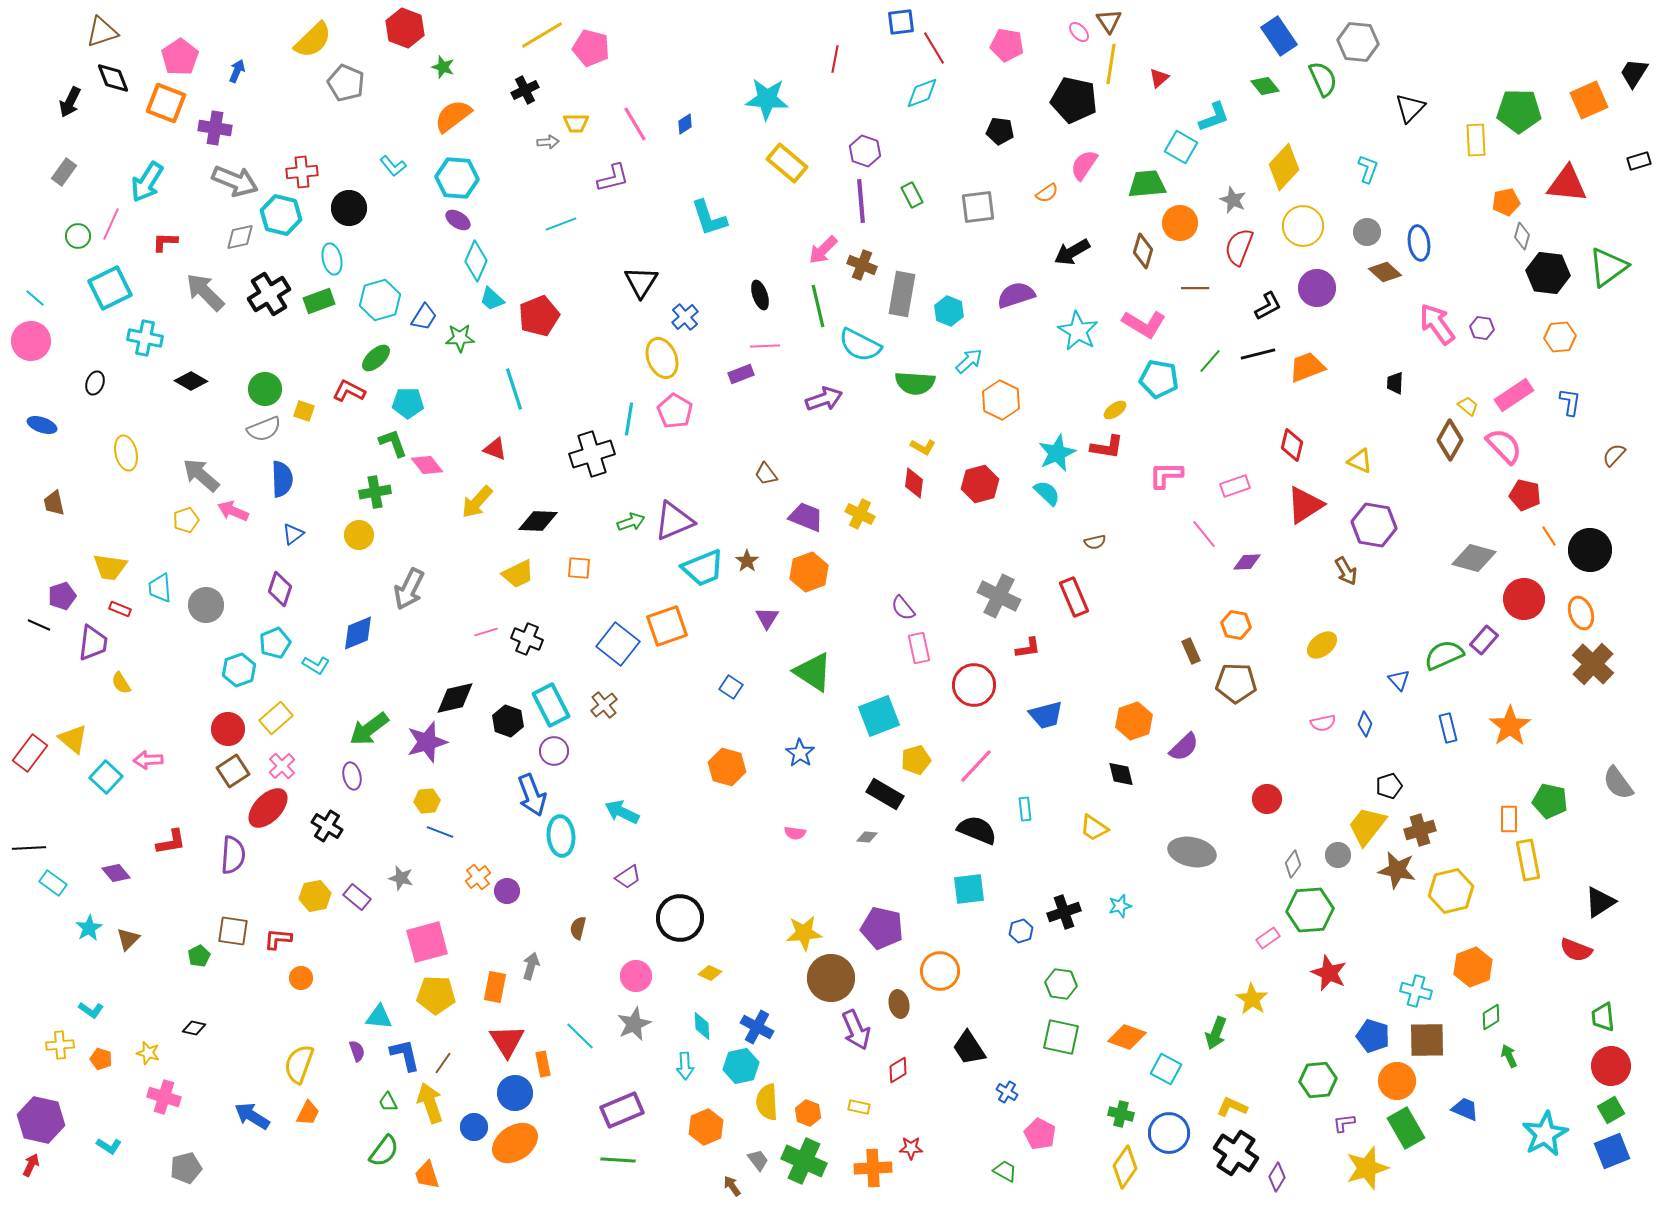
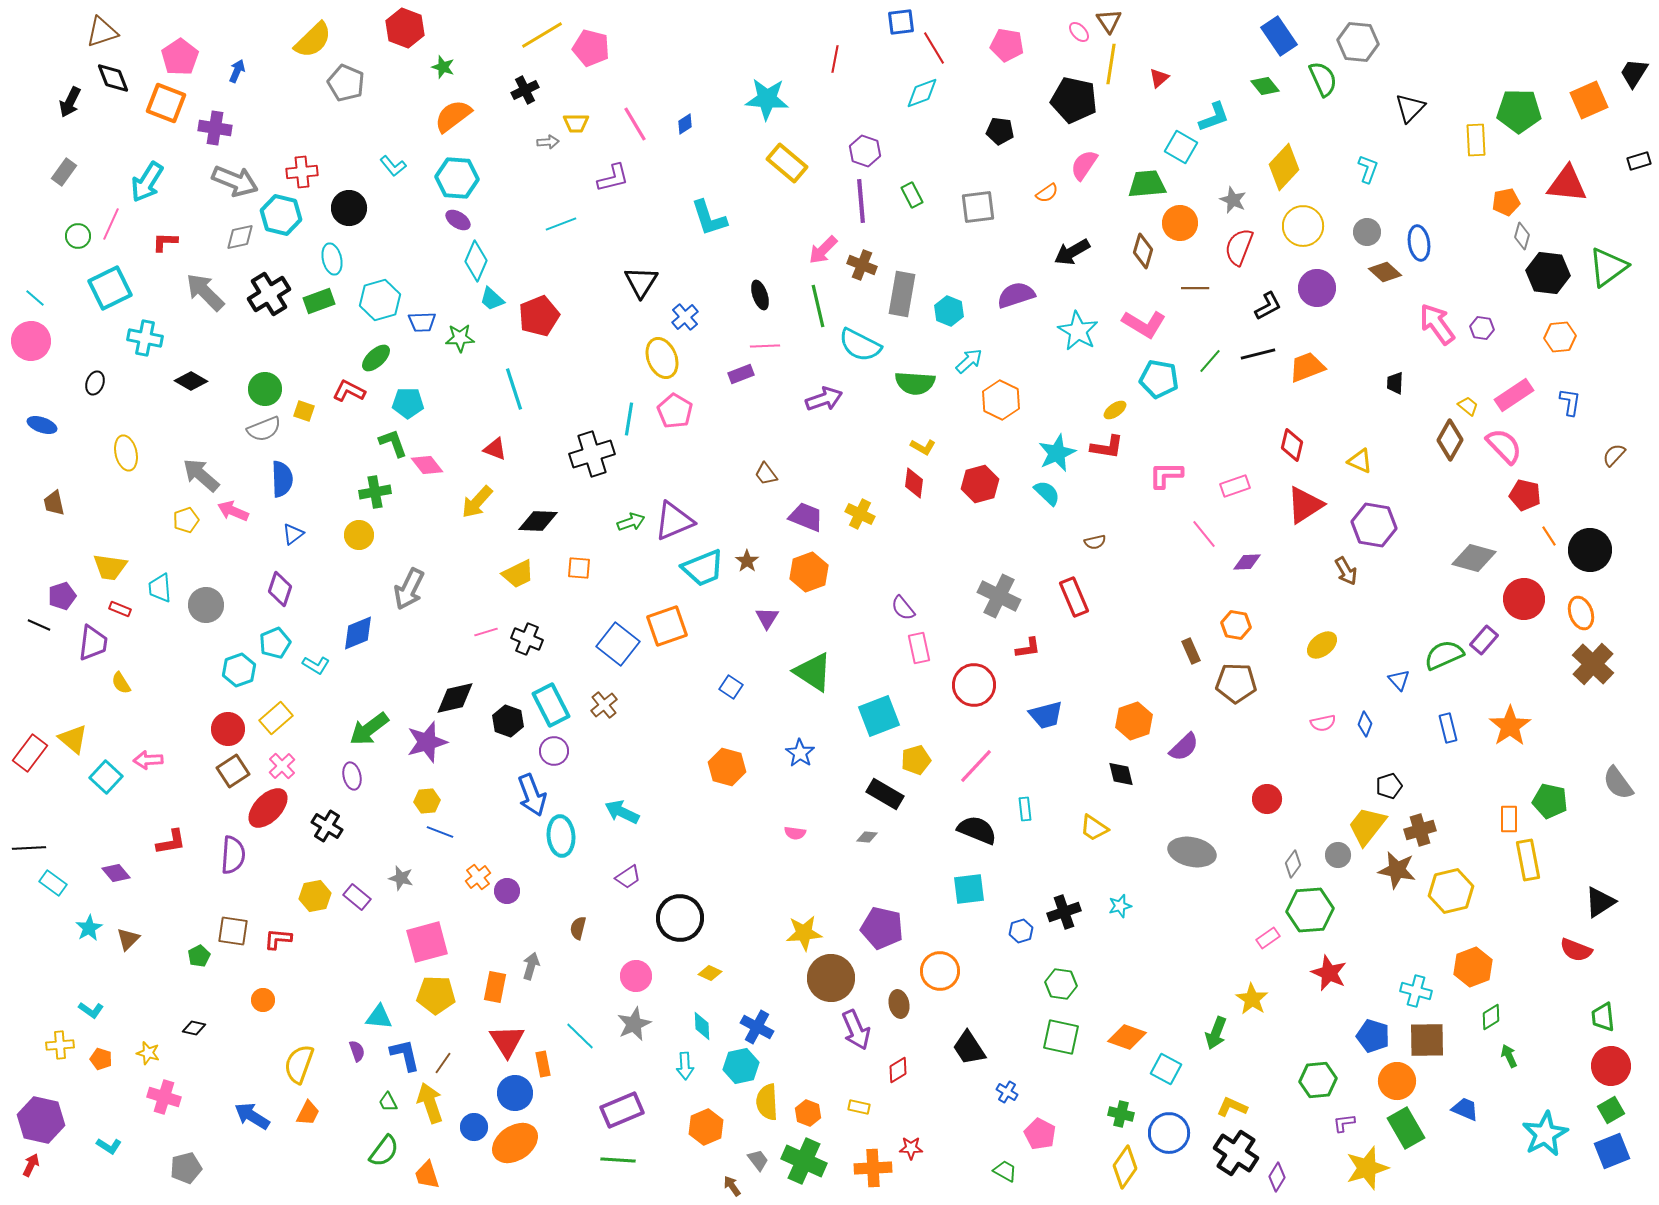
blue trapezoid at (424, 317): moved 2 px left, 5 px down; rotated 56 degrees clockwise
orange circle at (301, 978): moved 38 px left, 22 px down
